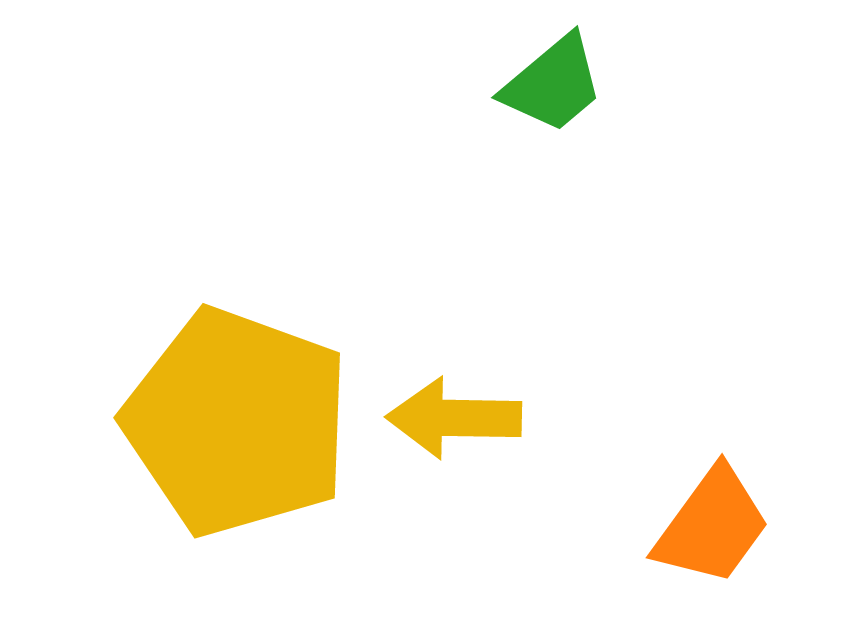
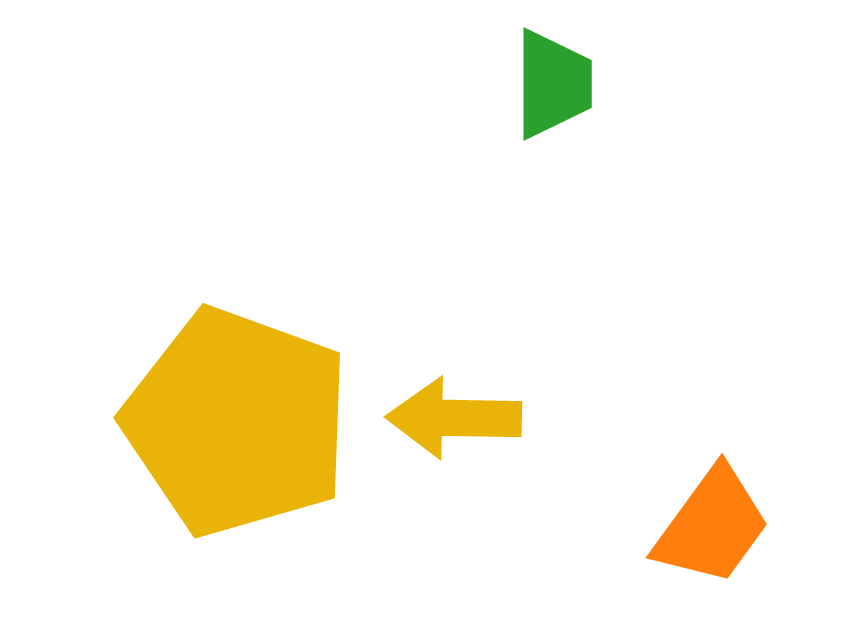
green trapezoid: rotated 50 degrees counterclockwise
